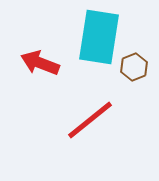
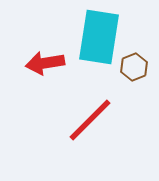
red arrow: moved 5 px right; rotated 30 degrees counterclockwise
red line: rotated 6 degrees counterclockwise
